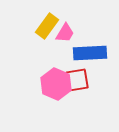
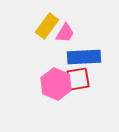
blue rectangle: moved 6 px left, 4 px down
red square: moved 1 px right, 1 px up
